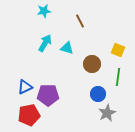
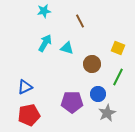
yellow square: moved 2 px up
green line: rotated 18 degrees clockwise
purple pentagon: moved 24 px right, 7 px down
